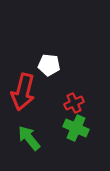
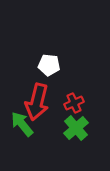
red arrow: moved 14 px right, 10 px down
green cross: rotated 25 degrees clockwise
green arrow: moved 7 px left, 14 px up
